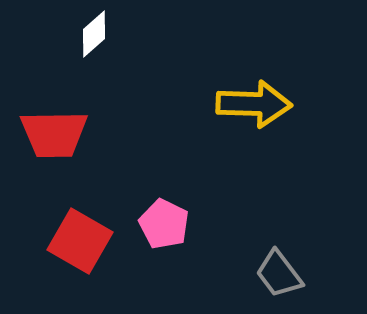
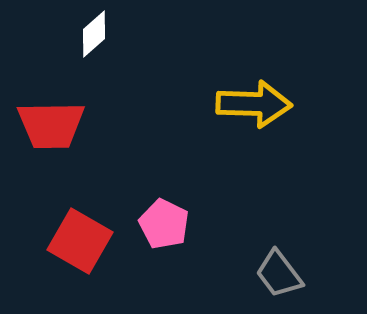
red trapezoid: moved 3 px left, 9 px up
